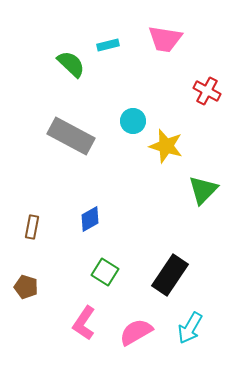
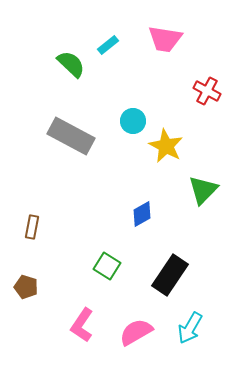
cyan rectangle: rotated 25 degrees counterclockwise
yellow star: rotated 12 degrees clockwise
blue diamond: moved 52 px right, 5 px up
green square: moved 2 px right, 6 px up
pink L-shape: moved 2 px left, 2 px down
